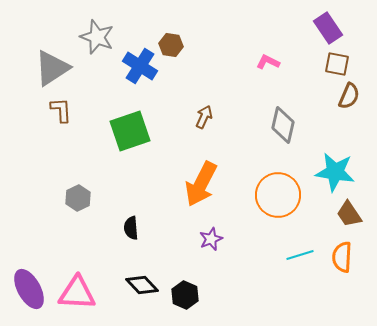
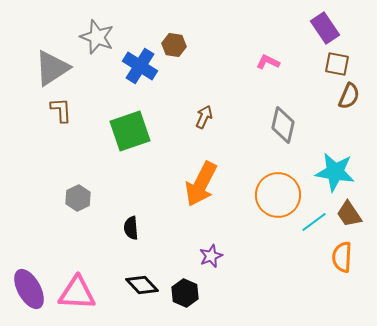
purple rectangle: moved 3 px left
brown hexagon: moved 3 px right
purple star: moved 17 px down
cyan line: moved 14 px right, 33 px up; rotated 20 degrees counterclockwise
black hexagon: moved 2 px up
